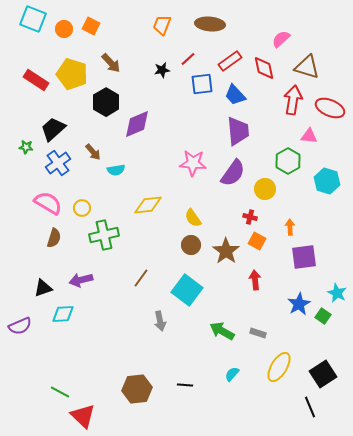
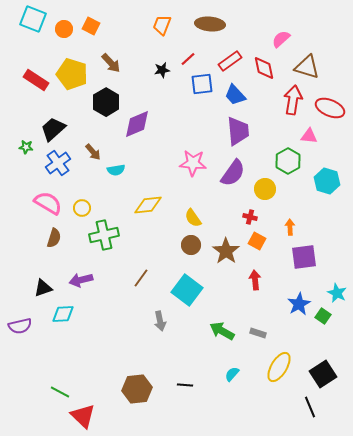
purple semicircle at (20, 326): rotated 10 degrees clockwise
